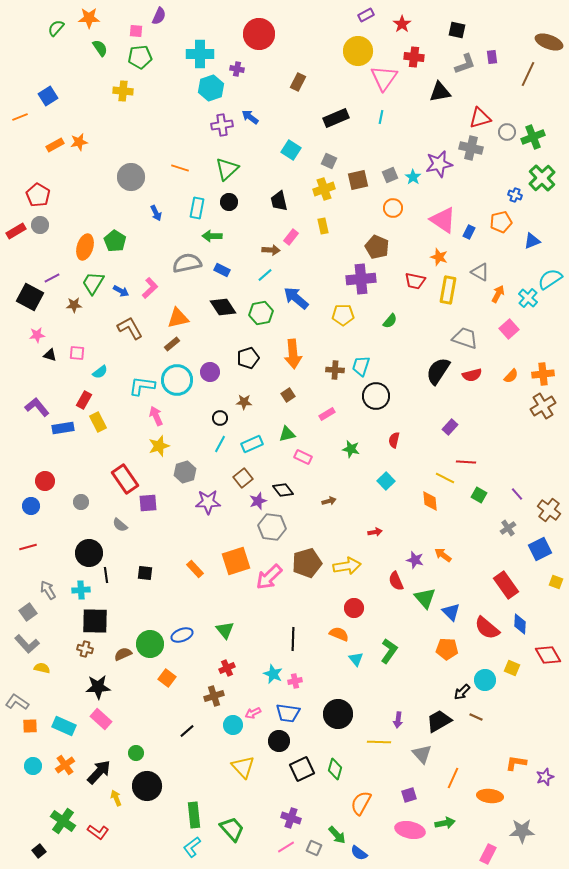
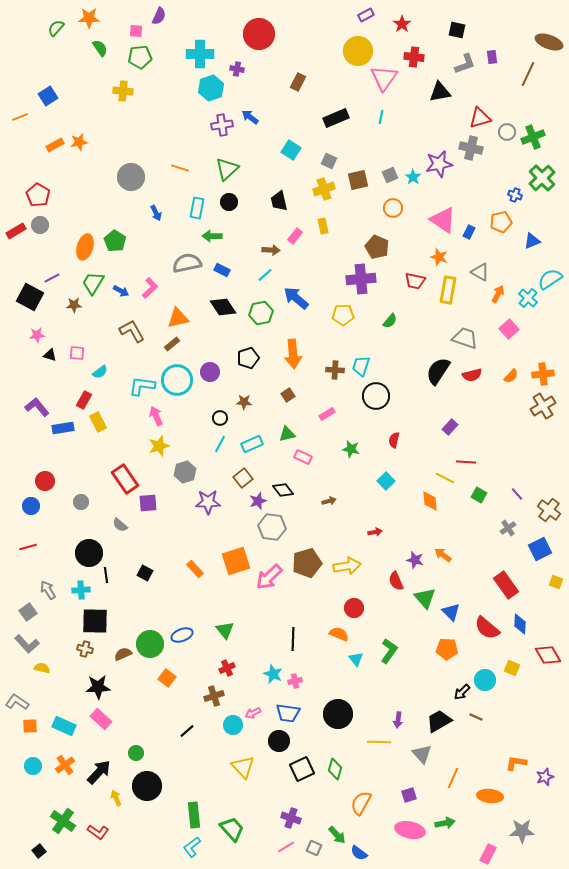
pink rectangle at (291, 237): moved 4 px right, 1 px up
brown L-shape at (130, 328): moved 2 px right, 3 px down
black square at (145, 573): rotated 21 degrees clockwise
